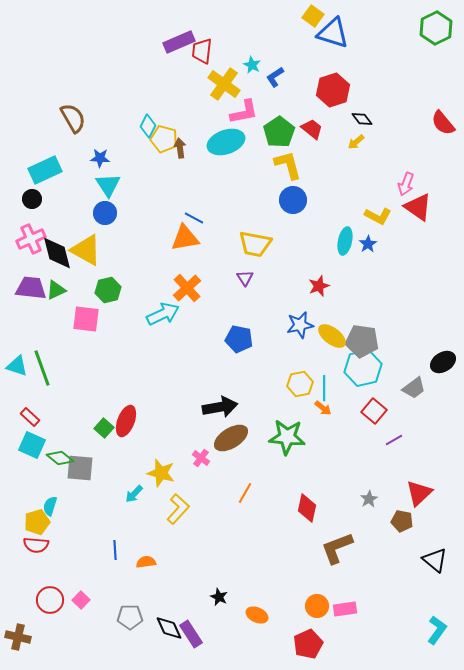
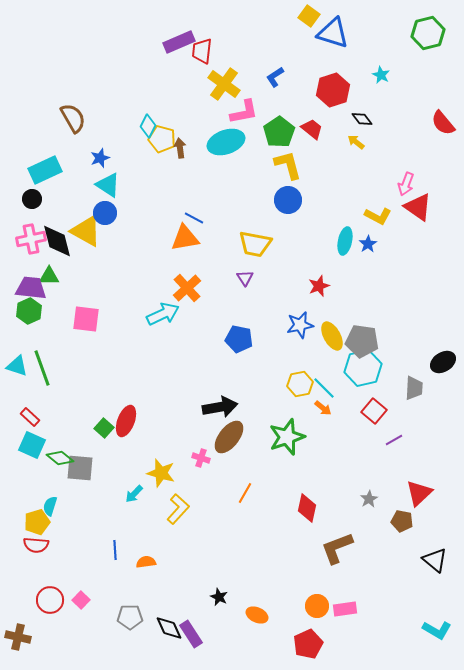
yellow square at (313, 16): moved 4 px left
green hexagon at (436, 28): moved 8 px left, 5 px down; rotated 12 degrees clockwise
cyan star at (252, 65): moved 129 px right, 10 px down
yellow pentagon at (164, 139): moved 2 px left
yellow arrow at (356, 142): rotated 78 degrees clockwise
blue star at (100, 158): rotated 24 degrees counterclockwise
cyan triangle at (108, 185): rotated 24 degrees counterclockwise
blue circle at (293, 200): moved 5 px left
pink cross at (31, 239): rotated 12 degrees clockwise
yellow triangle at (86, 250): moved 19 px up
black diamond at (57, 253): moved 12 px up
green triangle at (56, 290): moved 7 px left, 14 px up; rotated 25 degrees clockwise
green hexagon at (108, 290): moved 79 px left, 21 px down; rotated 10 degrees counterclockwise
yellow ellipse at (332, 336): rotated 24 degrees clockwise
cyan line at (324, 388): rotated 45 degrees counterclockwise
gray trapezoid at (414, 388): rotated 50 degrees counterclockwise
green star at (287, 437): rotated 24 degrees counterclockwise
brown ellipse at (231, 438): moved 2 px left, 1 px up; rotated 20 degrees counterclockwise
pink cross at (201, 458): rotated 18 degrees counterclockwise
cyan L-shape at (437, 630): rotated 84 degrees clockwise
